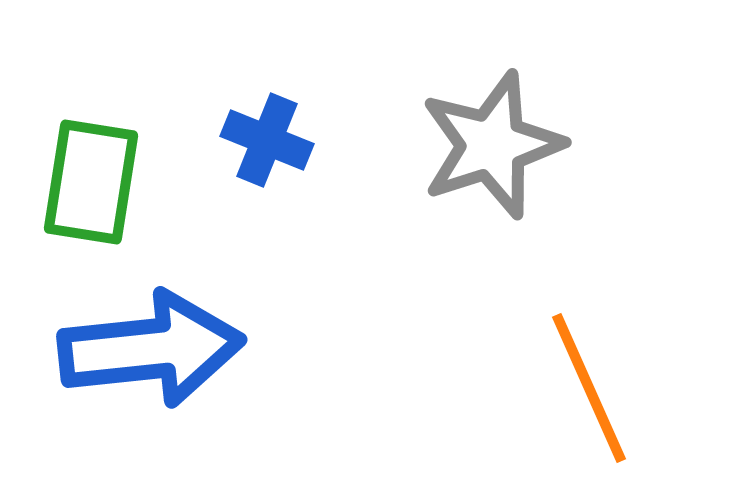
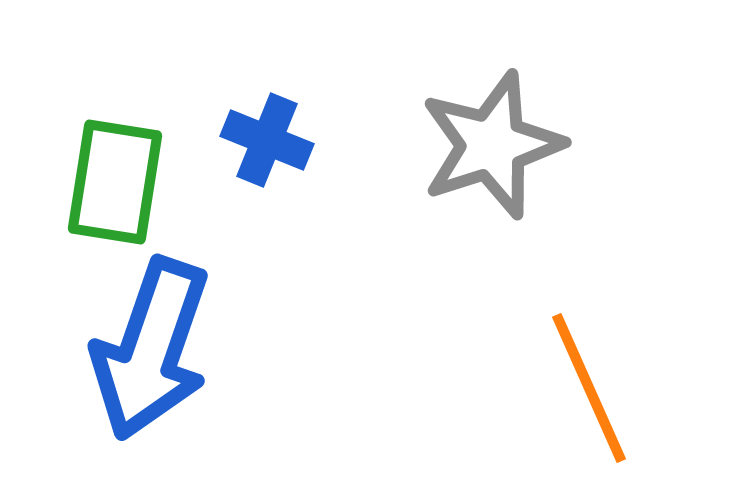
green rectangle: moved 24 px right
blue arrow: rotated 115 degrees clockwise
